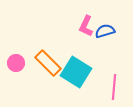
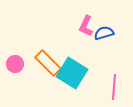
blue semicircle: moved 1 px left, 2 px down
pink circle: moved 1 px left, 1 px down
cyan square: moved 4 px left, 1 px down
